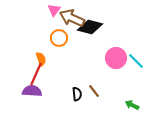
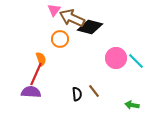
orange circle: moved 1 px right, 1 px down
purple semicircle: moved 1 px left, 1 px down
green arrow: rotated 16 degrees counterclockwise
